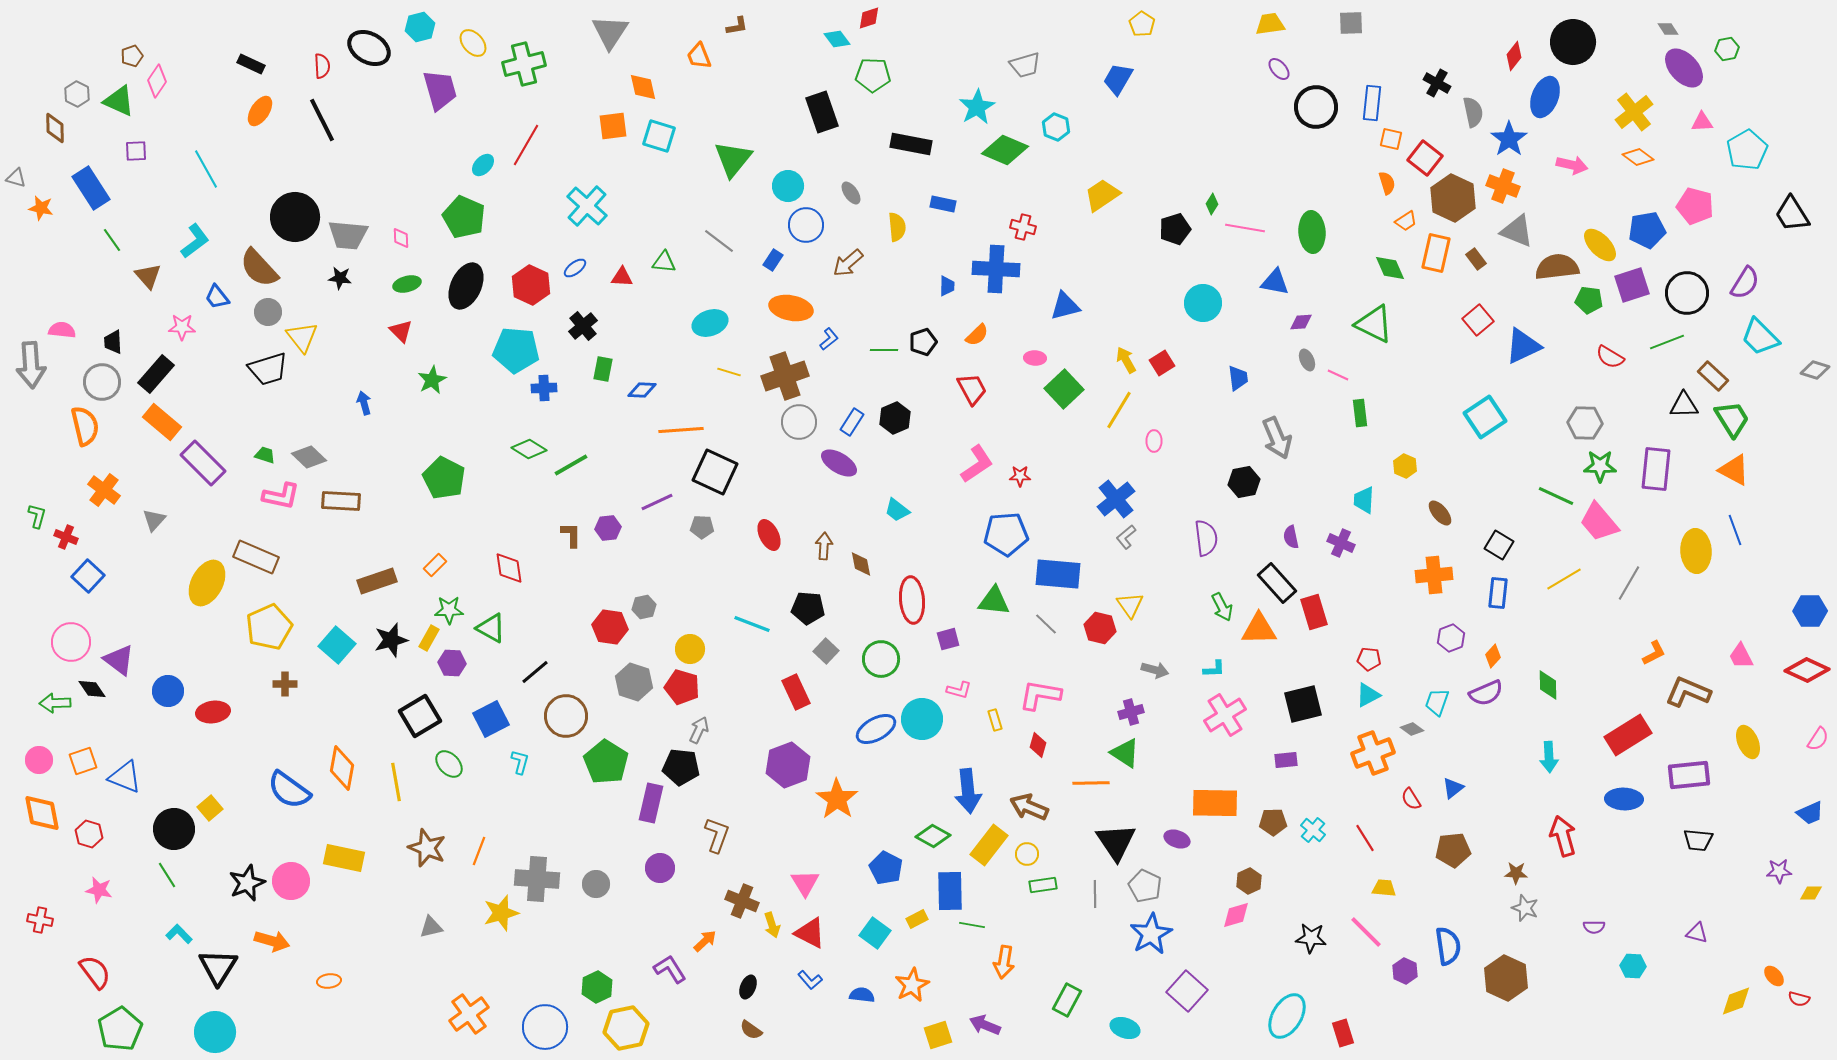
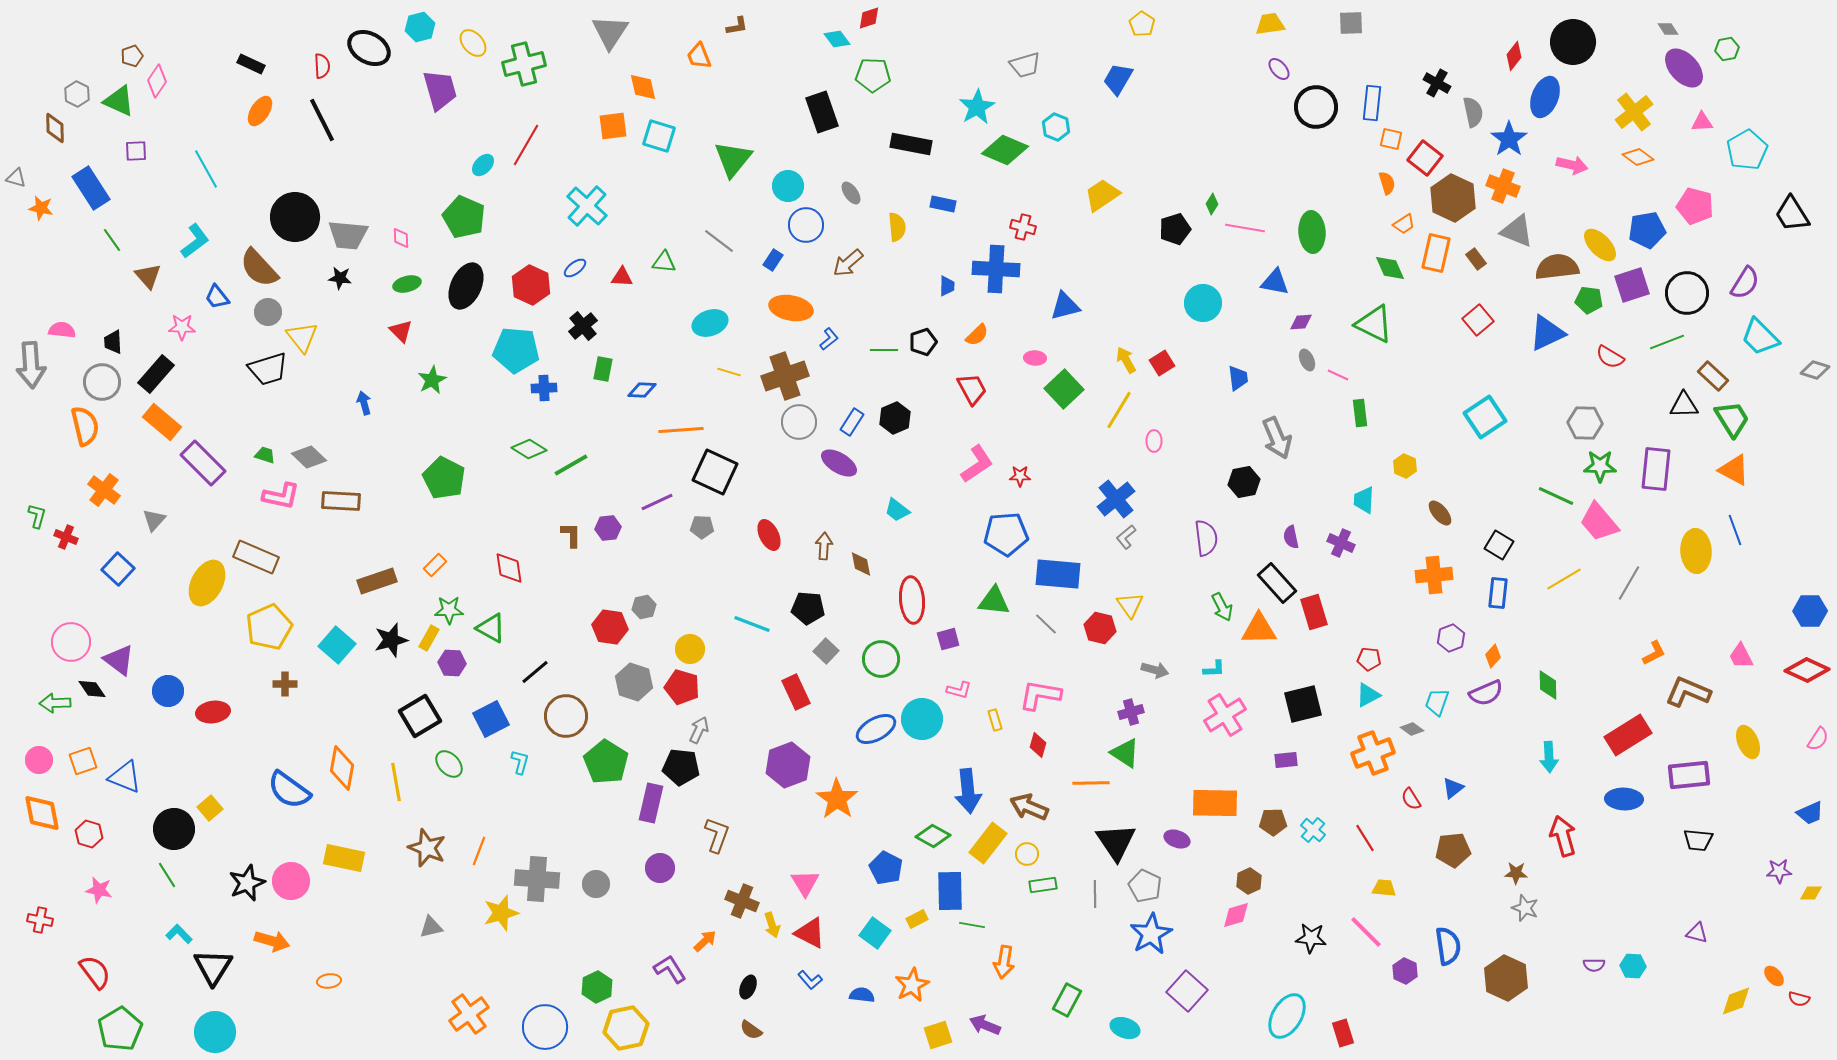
orange trapezoid at (1406, 221): moved 2 px left, 3 px down
blue triangle at (1523, 346): moved 24 px right, 13 px up
blue square at (88, 576): moved 30 px right, 7 px up
yellow rectangle at (989, 845): moved 1 px left, 2 px up
purple semicircle at (1594, 927): moved 38 px down
black triangle at (218, 967): moved 5 px left
